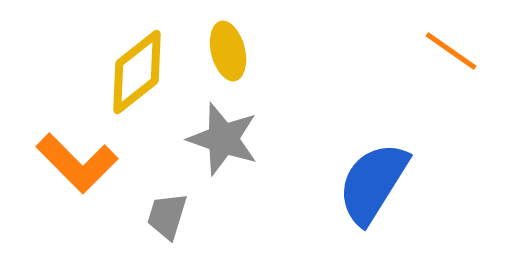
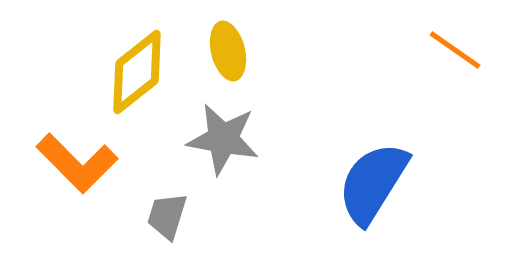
orange line: moved 4 px right, 1 px up
gray star: rotated 8 degrees counterclockwise
